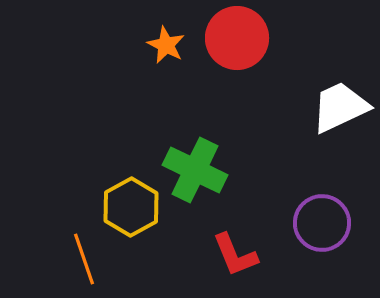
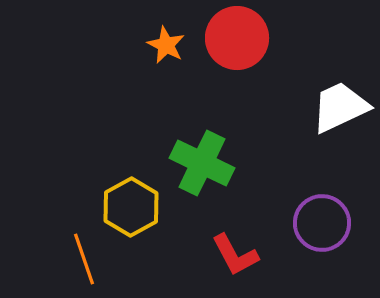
green cross: moved 7 px right, 7 px up
red L-shape: rotated 6 degrees counterclockwise
